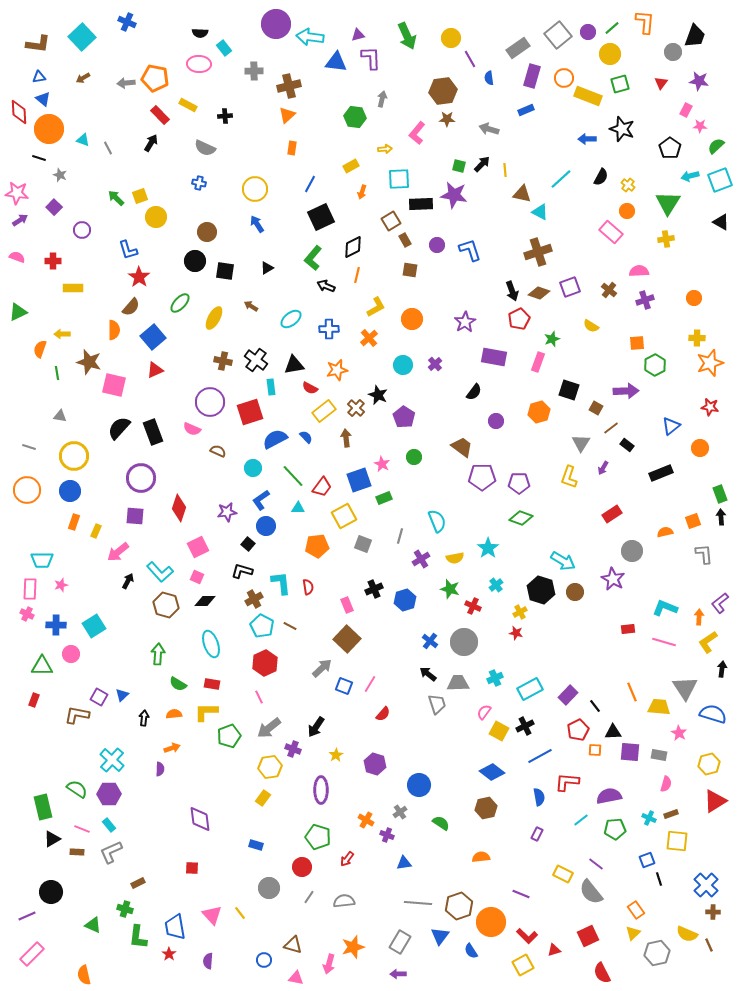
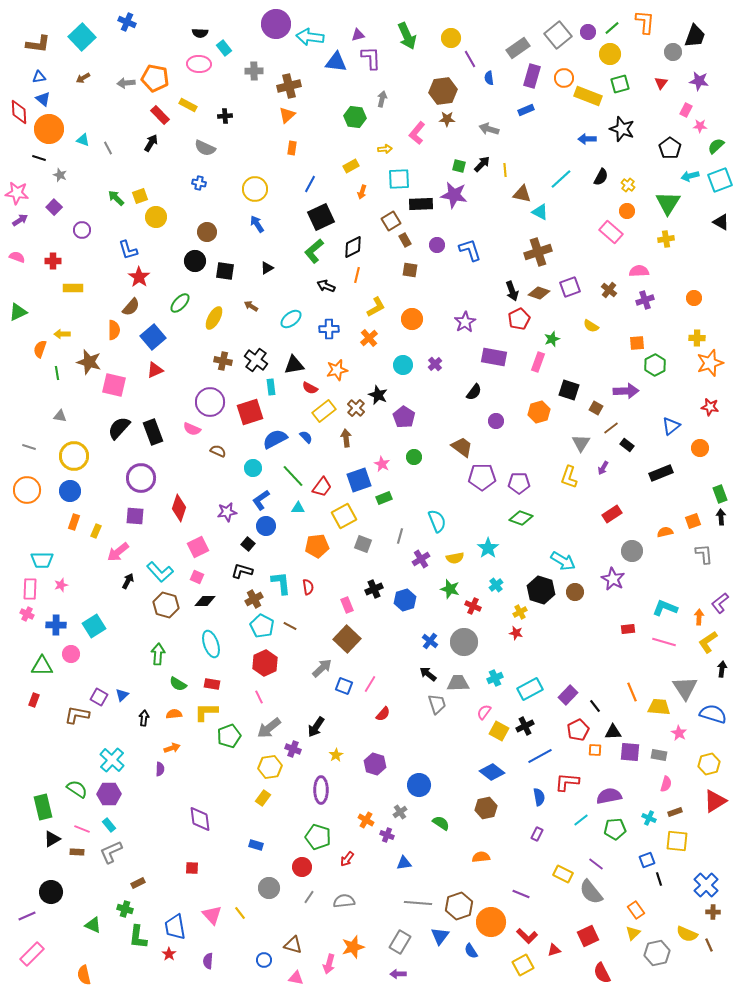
green L-shape at (313, 258): moved 1 px right, 7 px up; rotated 10 degrees clockwise
brown rectangle at (671, 814): moved 4 px right, 2 px up
